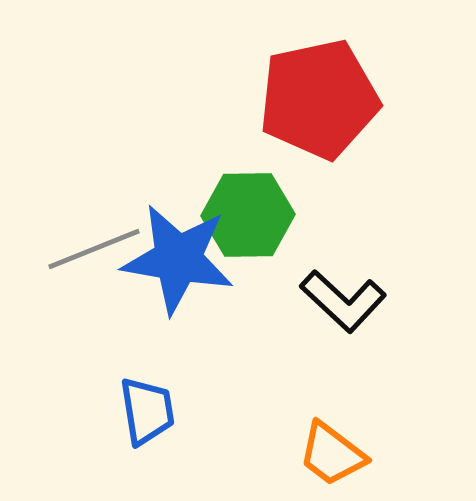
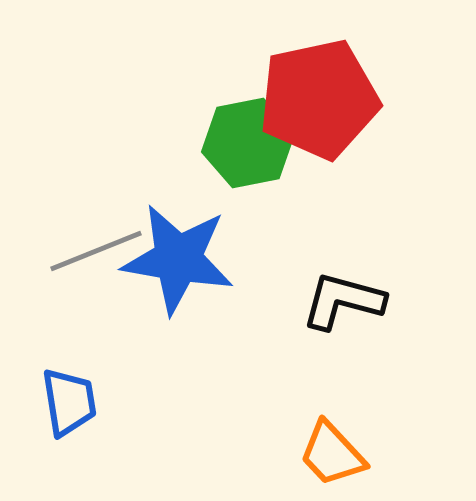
green hexagon: moved 72 px up; rotated 10 degrees counterclockwise
gray line: moved 2 px right, 2 px down
black L-shape: rotated 152 degrees clockwise
blue trapezoid: moved 78 px left, 9 px up
orange trapezoid: rotated 10 degrees clockwise
